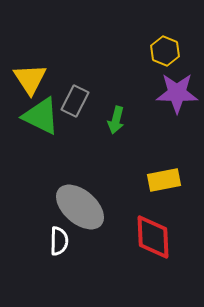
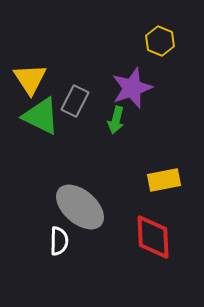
yellow hexagon: moved 5 px left, 10 px up
purple star: moved 45 px left, 5 px up; rotated 21 degrees counterclockwise
